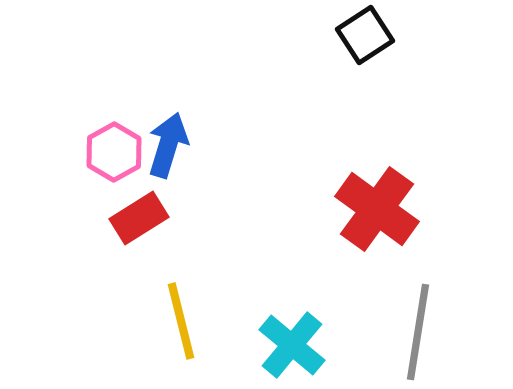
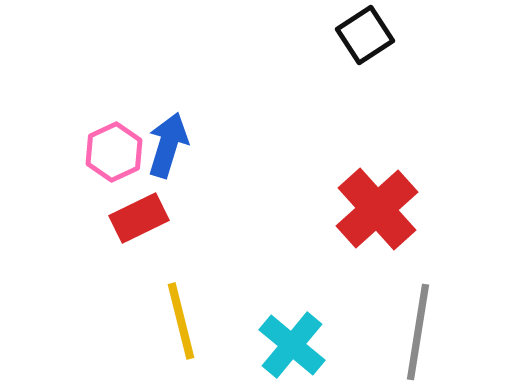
pink hexagon: rotated 4 degrees clockwise
red cross: rotated 12 degrees clockwise
red rectangle: rotated 6 degrees clockwise
